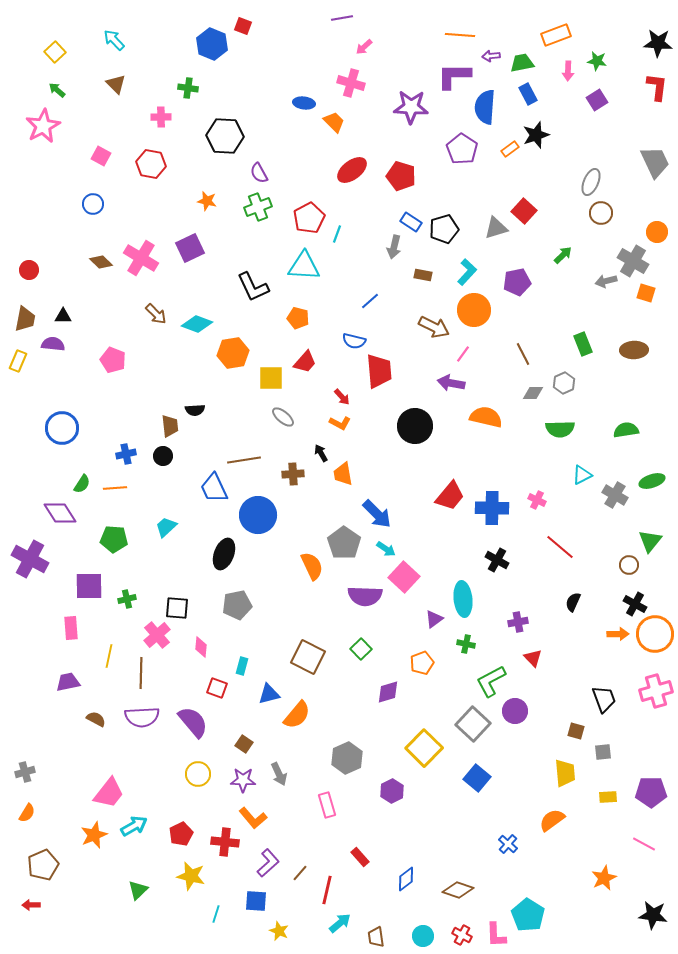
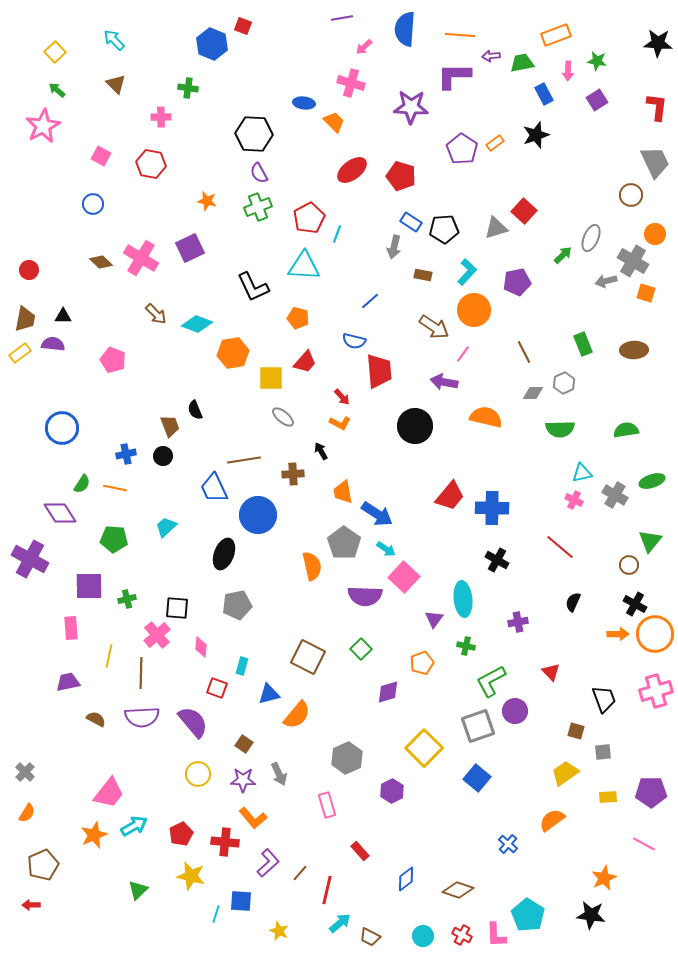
red L-shape at (657, 87): moved 20 px down
blue rectangle at (528, 94): moved 16 px right
blue semicircle at (485, 107): moved 80 px left, 78 px up
black hexagon at (225, 136): moved 29 px right, 2 px up
orange rectangle at (510, 149): moved 15 px left, 6 px up
gray ellipse at (591, 182): moved 56 px down
brown circle at (601, 213): moved 30 px right, 18 px up
black pentagon at (444, 229): rotated 12 degrees clockwise
orange circle at (657, 232): moved 2 px left, 2 px down
brown arrow at (434, 327): rotated 8 degrees clockwise
brown line at (523, 354): moved 1 px right, 2 px up
yellow rectangle at (18, 361): moved 2 px right, 8 px up; rotated 30 degrees clockwise
purple arrow at (451, 383): moved 7 px left, 1 px up
black semicircle at (195, 410): rotated 72 degrees clockwise
brown trapezoid at (170, 426): rotated 15 degrees counterclockwise
black arrow at (321, 453): moved 2 px up
orange trapezoid at (343, 474): moved 18 px down
cyan triangle at (582, 475): moved 2 px up; rotated 15 degrees clockwise
orange line at (115, 488): rotated 15 degrees clockwise
pink cross at (537, 500): moved 37 px right
blue arrow at (377, 514): rotated 12 degrees counterclockwise
orange semicircle at (312, 566): rotated 12 degrees clockwise
purple triangle at (434, 619): rotated 18 degrees counterclockwise
green cross at (466, 644): moved 2 px down
red triangle at (533, 658): moved 18 px right, 14 px down
gray square at (473, 724): moved 5 px right, 2 px down; rotated 28 degrees clockwise
gray cross at (25, 772): rotated 30 degrees counterclockwise
yellow trapezoid at (565, 773): rotated 120 degrees counterclockwise
red rectangle at (360, 857): moved 6 px up
blue square at (256, 901): moved 15 px left
black star at (653, 915): moved 62 px left
brown trapezoid at (376, 937): moved 6 px left; rotated 55 degrees counterclockwise
